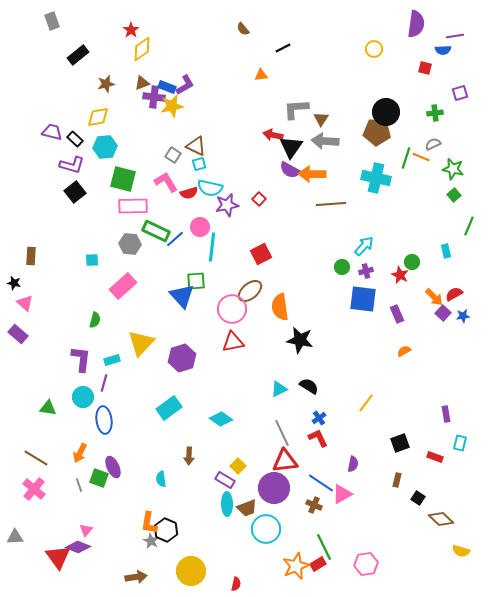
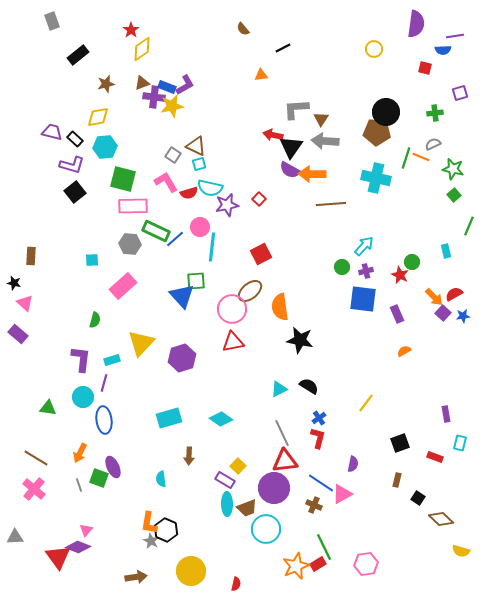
cyan rectangle at (169, 408): moved 10 px down; rotated 20 degrees clockwise
red L-shape at (318, 438): rotated 40 degrees clockwise
